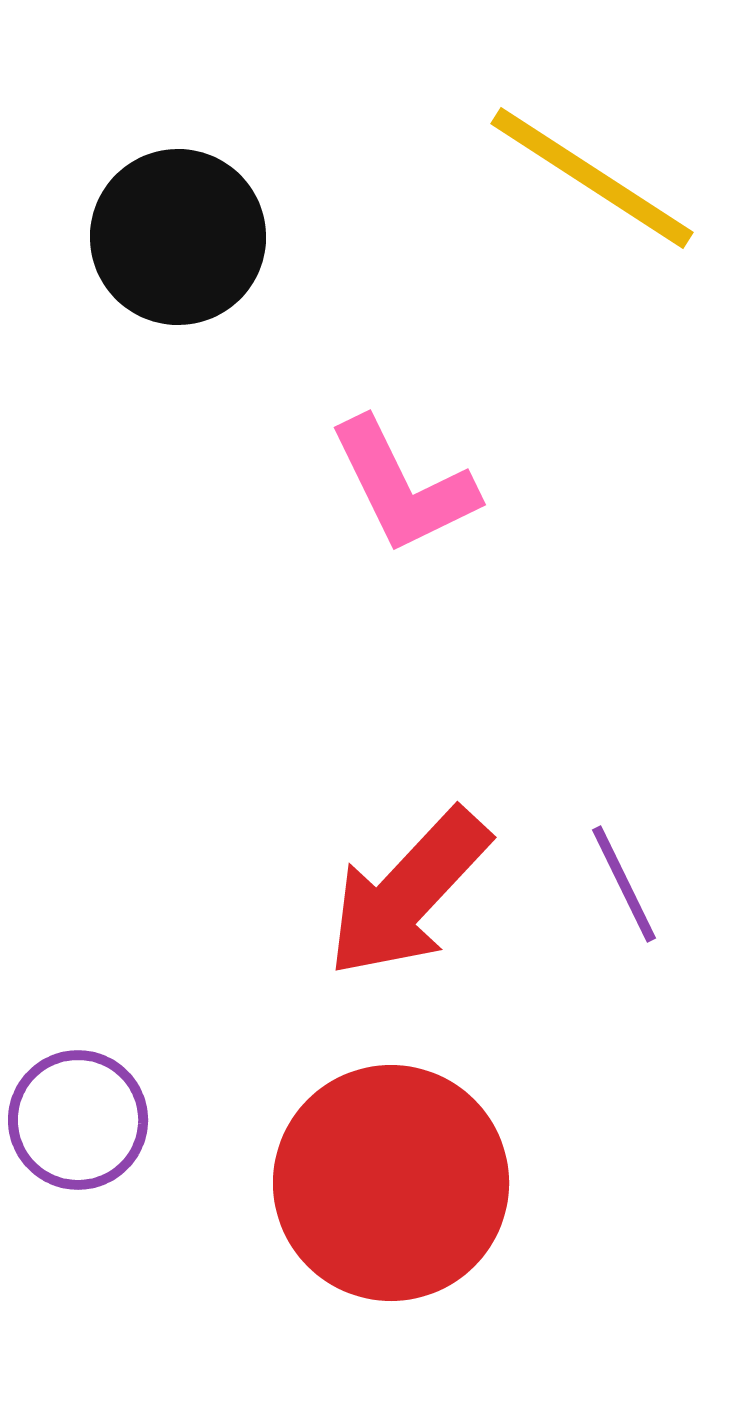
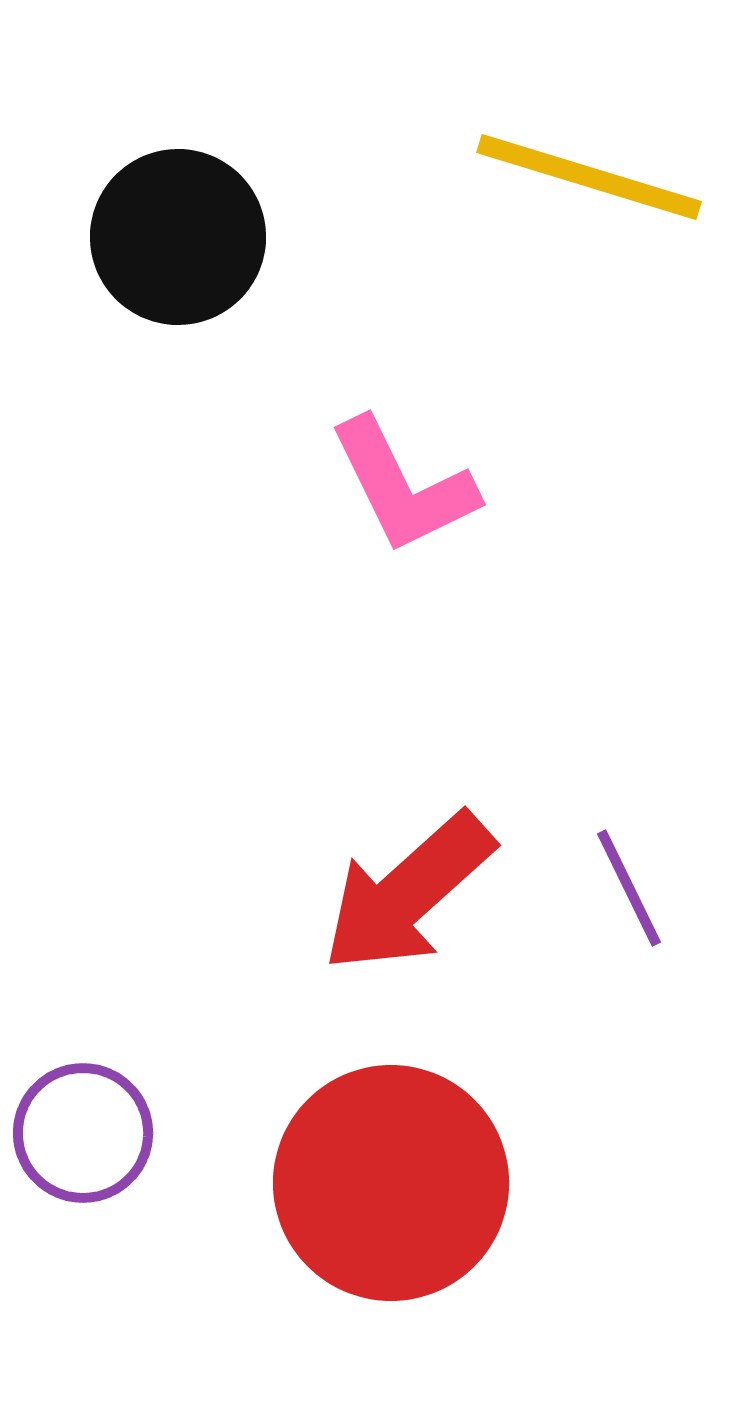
yellow line: moved 3 px left, 1 px up; rotated 16 degrees counterclockwise
purple line: moved 5 px right, 4 px down
red arrow: rotated 5 degrees clockwise
purple circle: moved 5 px right, 13 px down
